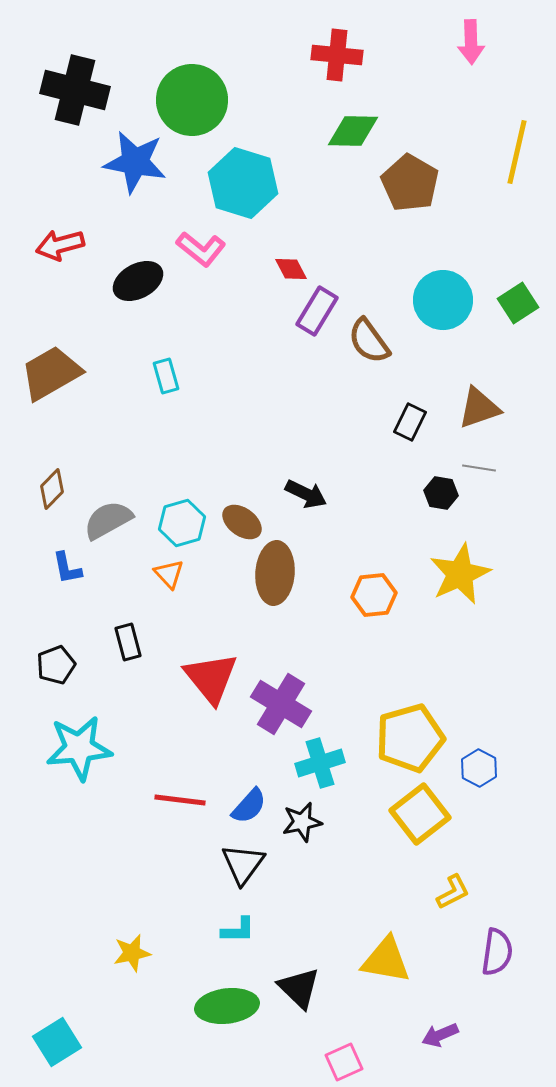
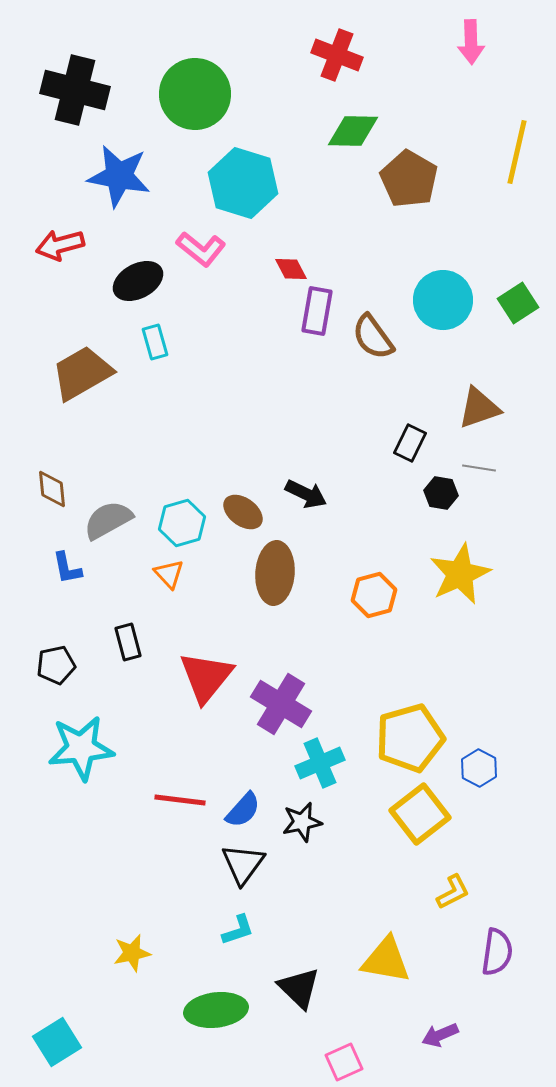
red cross at (337, 55): rotated 15 degrees clockwise
green circle at (192, 100): moved 3 px right, 6 px up
blue star at (135, 162): moved 16 px left, 14 px down
brown pentagon at (410, 183): moved 1 px left, 4 px up
purple rectangle at (317, 311): rotated 21 degrees counterclockwise
brown semicircle at (369, 341): moved 4 px right, 4 px up
brown trapezoid at (51, 373): moved 31 px right
cyan rectangle at (166, 376): moved 11 px left, 34 px up
black rectangle at (410, 422): moved 21 px down
brown diamond at (52, 489): rotated 51 degrees counterclockwise
brown ellipse at (242, 522): moved 1 px right, 10 px up
orange hexagon at (374, 595): rotated 9 degrees counterclockwise
black pentagon at (56, 665): rotated 9 degrees clockwise
red triangle at (211, 678): moved 5 px left, 1 px up; rotated 18 degrees clockwise
cyan star at (79, 748): moved 2 px right
cyan cross at (320, 763): rotated 6 degrees counterclockwise
blue semicircle at (249, 806): moved 6 px left, 4 px down
cyan L-shape at (238, 930): rotated 18 degrees counterclockwise
green ellipse at (227, 1006): moved 11 px left, 4 px down
